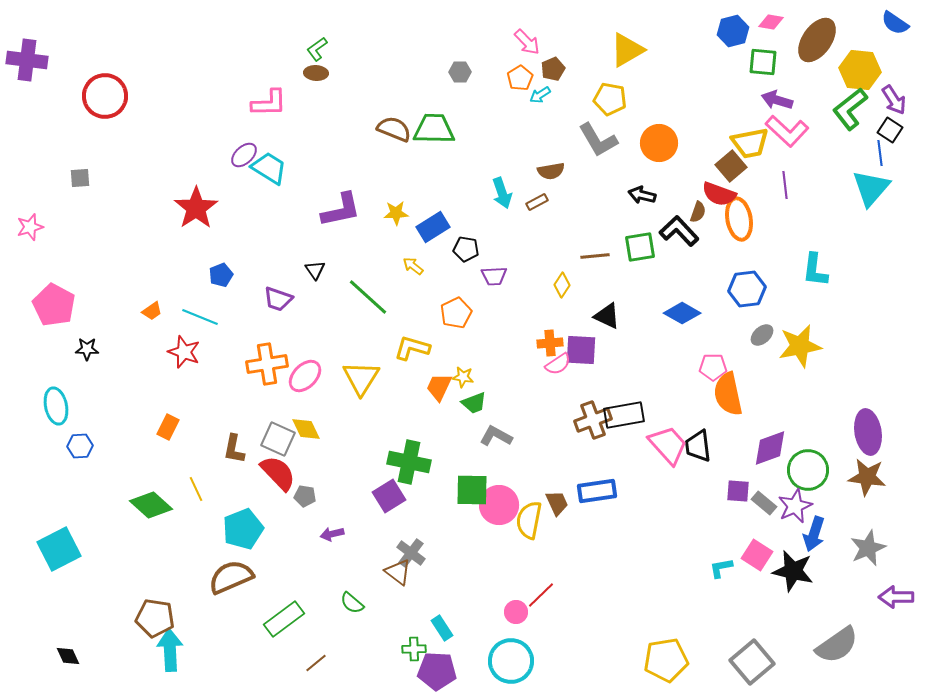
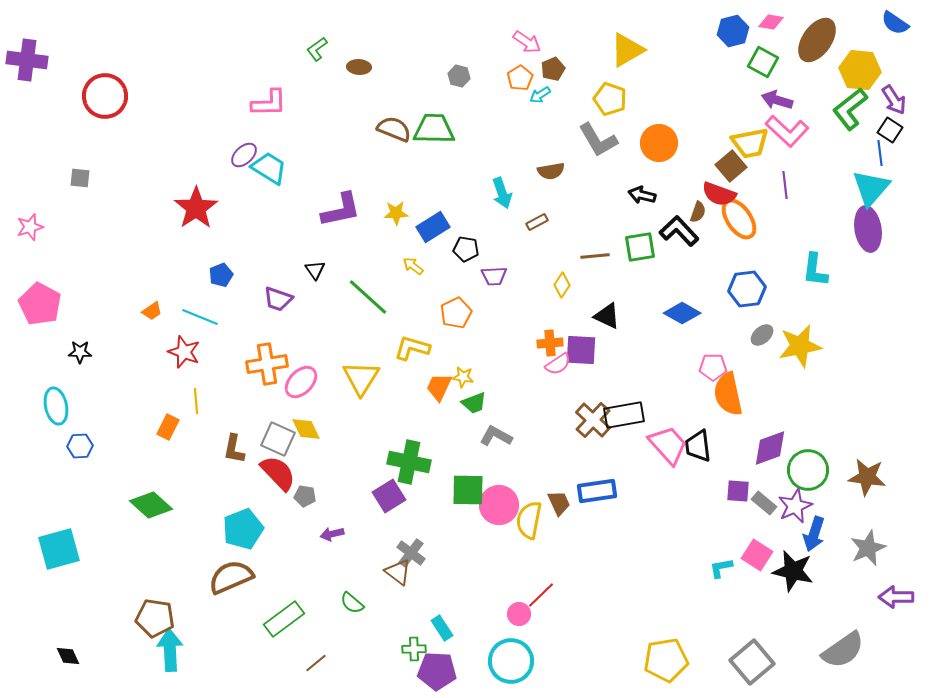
pink arrow at (527, 42): rotated 12 degrees counterclockwise
green square at (763, 62): rotated 24 degrees clockwise
gray hexagon at (460, 72): moved 1 px left, 4 px down; rotated 15 degrees clockwise
brown ellipse at (316, 73): moved 43 px right, 6 px up
yellow pentagon at (610, 99): rotated 8 degrees clockwise
gray square at (80, 178): rotated 10 degrees clockwise
brown rectangle at (537, 202): moved 20 px down
orange ellipse at (739, 219): rotated 24 degrees counterclockwise
pink pentagon at (54, 305): moved 14 px left, 1 px up
black star at (87, 349): moved 7 px left, 3 px down
pink ellipse at (305, 376): moved 4 px left, 6 px down
brown cross at (593, 420): rotated 27 degrees counterclockwise
purple ellipse at (868, 432): moved 203 px up
yellow line at (196, 489): moved 88 px up; rotated 20 degrees clockwise
green square at (472, 490): moved 4 px left
brown trapezoid at (557, 503): moved 2 px right
cyan square at (59, 549): rotated 12 degrees clockwise
pink circle at (516, 612): moved 3 px right, 2 px down
gray semicircle at (837, 645): moved 6 px right, 5 px down
